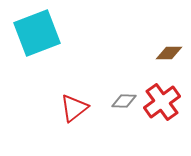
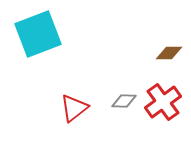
cyan square: moved 1 px right, 1 px down
red cross: moved 1 px right
